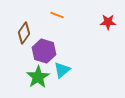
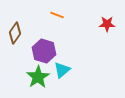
red star: moved 1 px left, 2 px down
brown diamond: moved 9 px left
